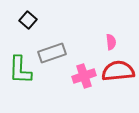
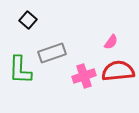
pink semicircle: rotated 42 degrees clockwise
